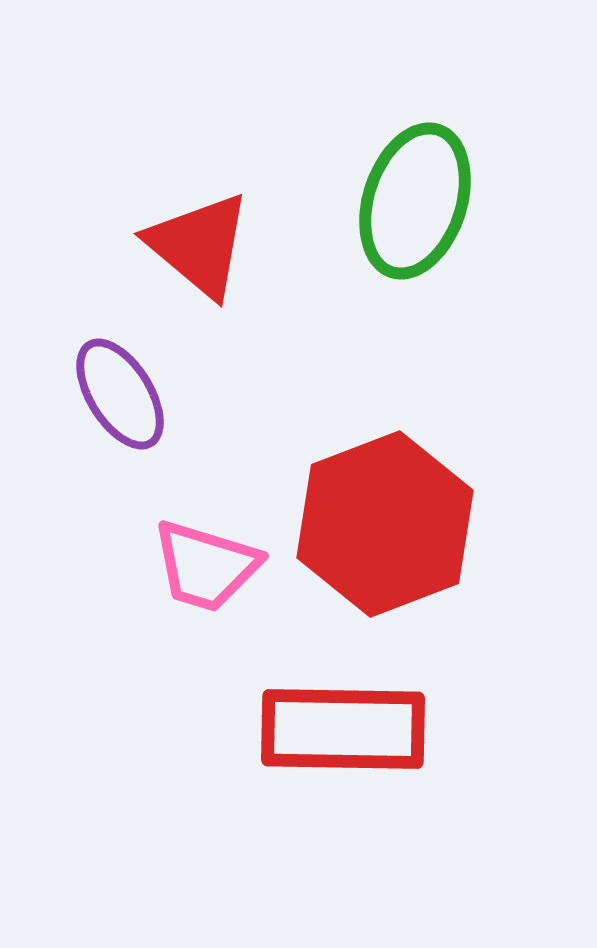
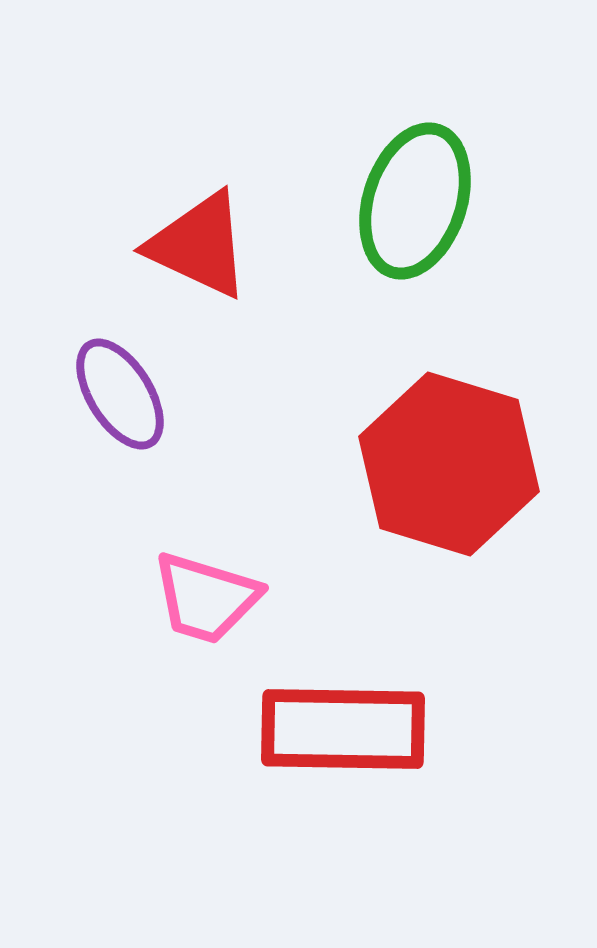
red triangle: rotated 15 degrees counterclockwise
red hexagon: moved 64 px right, 60 px up; rotated 22 degrees counterclockwise
pink trapezoid: moved 32 px down
